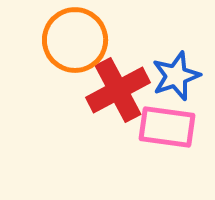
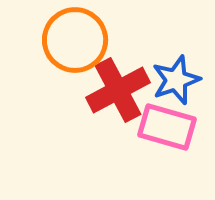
blue star: moved 4 px down
pink rectangle: rotated 8 degrees clockwise
